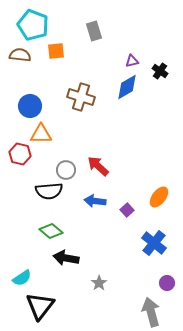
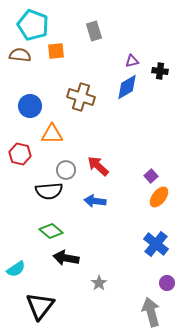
black cross: rotated 28 degrees counterclockwise
orange triangle: moved 11 px right
purple square: moved 24 px right, 34 px up
blue cross: moved 2 px right, 1 px down
cyan semicircle: moved 6 px left, 9 px up
